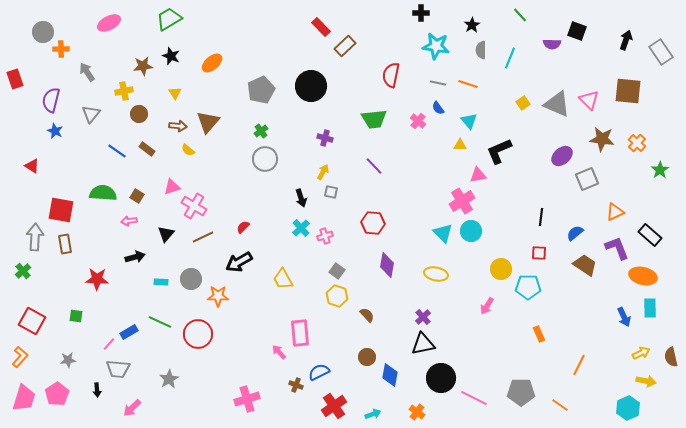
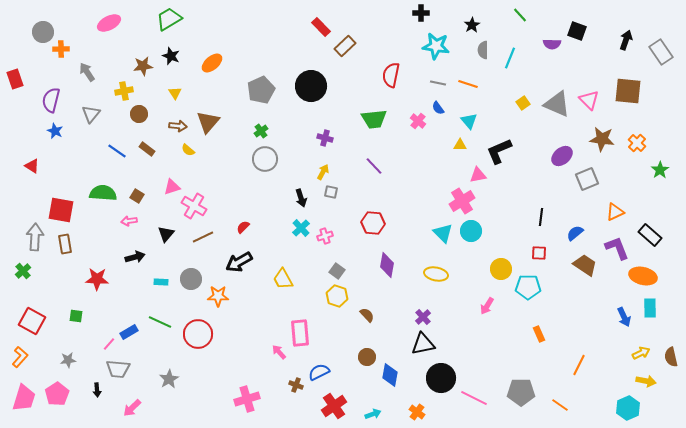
gray semicircle at (481, 50): moved 2 px right
